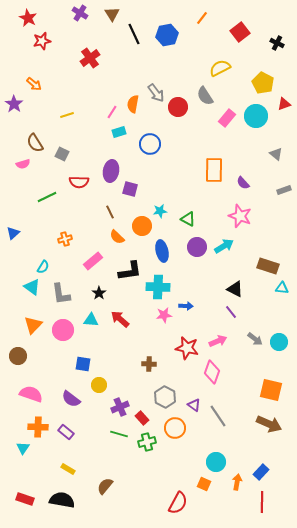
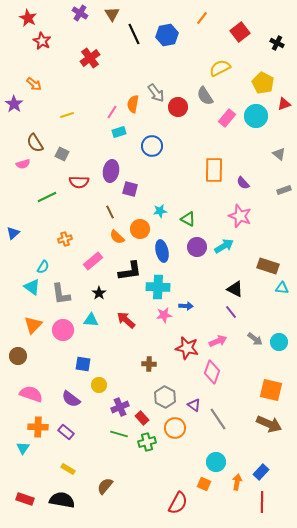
red star at (42, 41): rotated 30 degrees counterclockwise
blue circle at (150, 144): moved 2 px right, 2 px down
gray triangle at (276, 154): moved 3 px right
orange circle at (142, 226): moved 2 px left, 3 px down
red arrow at (120, 319): moved 6 px right, 1 px down
gray line at (218, 416): moved 3 px down
